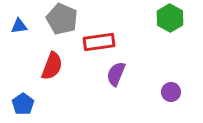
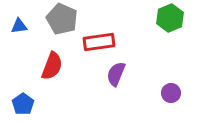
green hexagon: rotated 8 degrees clockwise
purple circle: moved 1 px down
